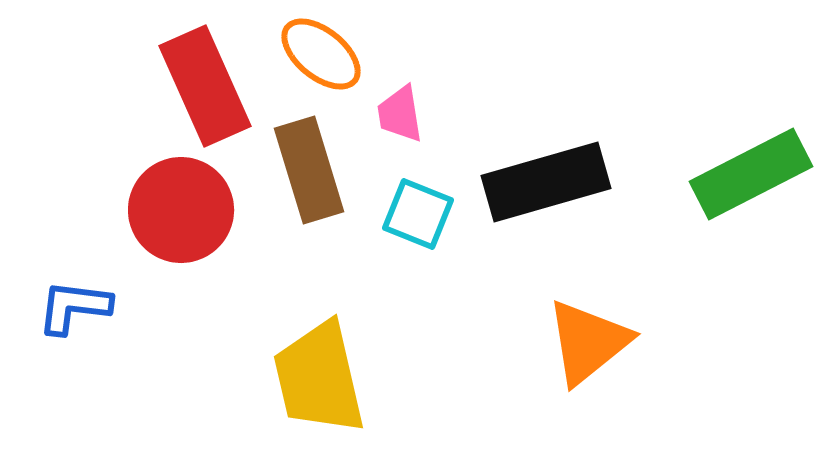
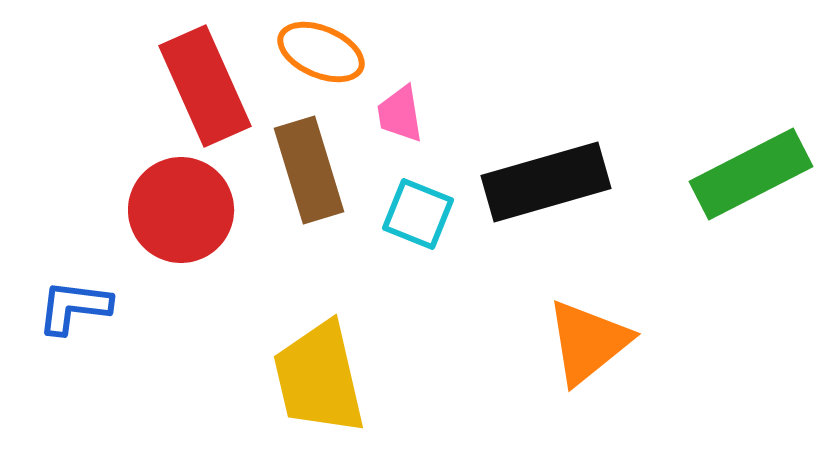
orange ellipse: moved 2 px up; rotated 16 degrees counterclockwise
